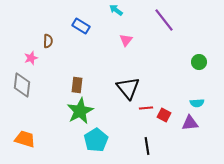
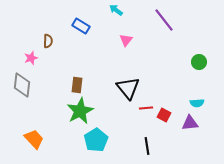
orange trapezoid: moved 9 px right; rotated 30 degrees clockwise
